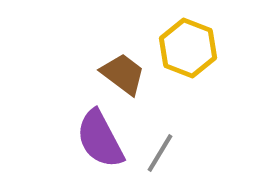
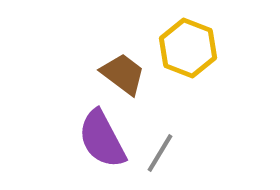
purple semicircle: moved 2 px right
